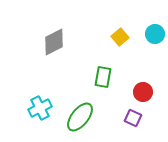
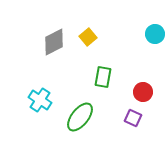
yellow square: moved 32 px left
cyan cross: moved 8 px up; rotated 30 degrees counterclockwise
